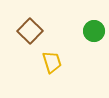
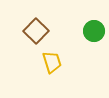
brown square: moved 6 px right
